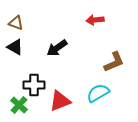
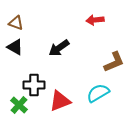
black arrow: moved 2 px right
